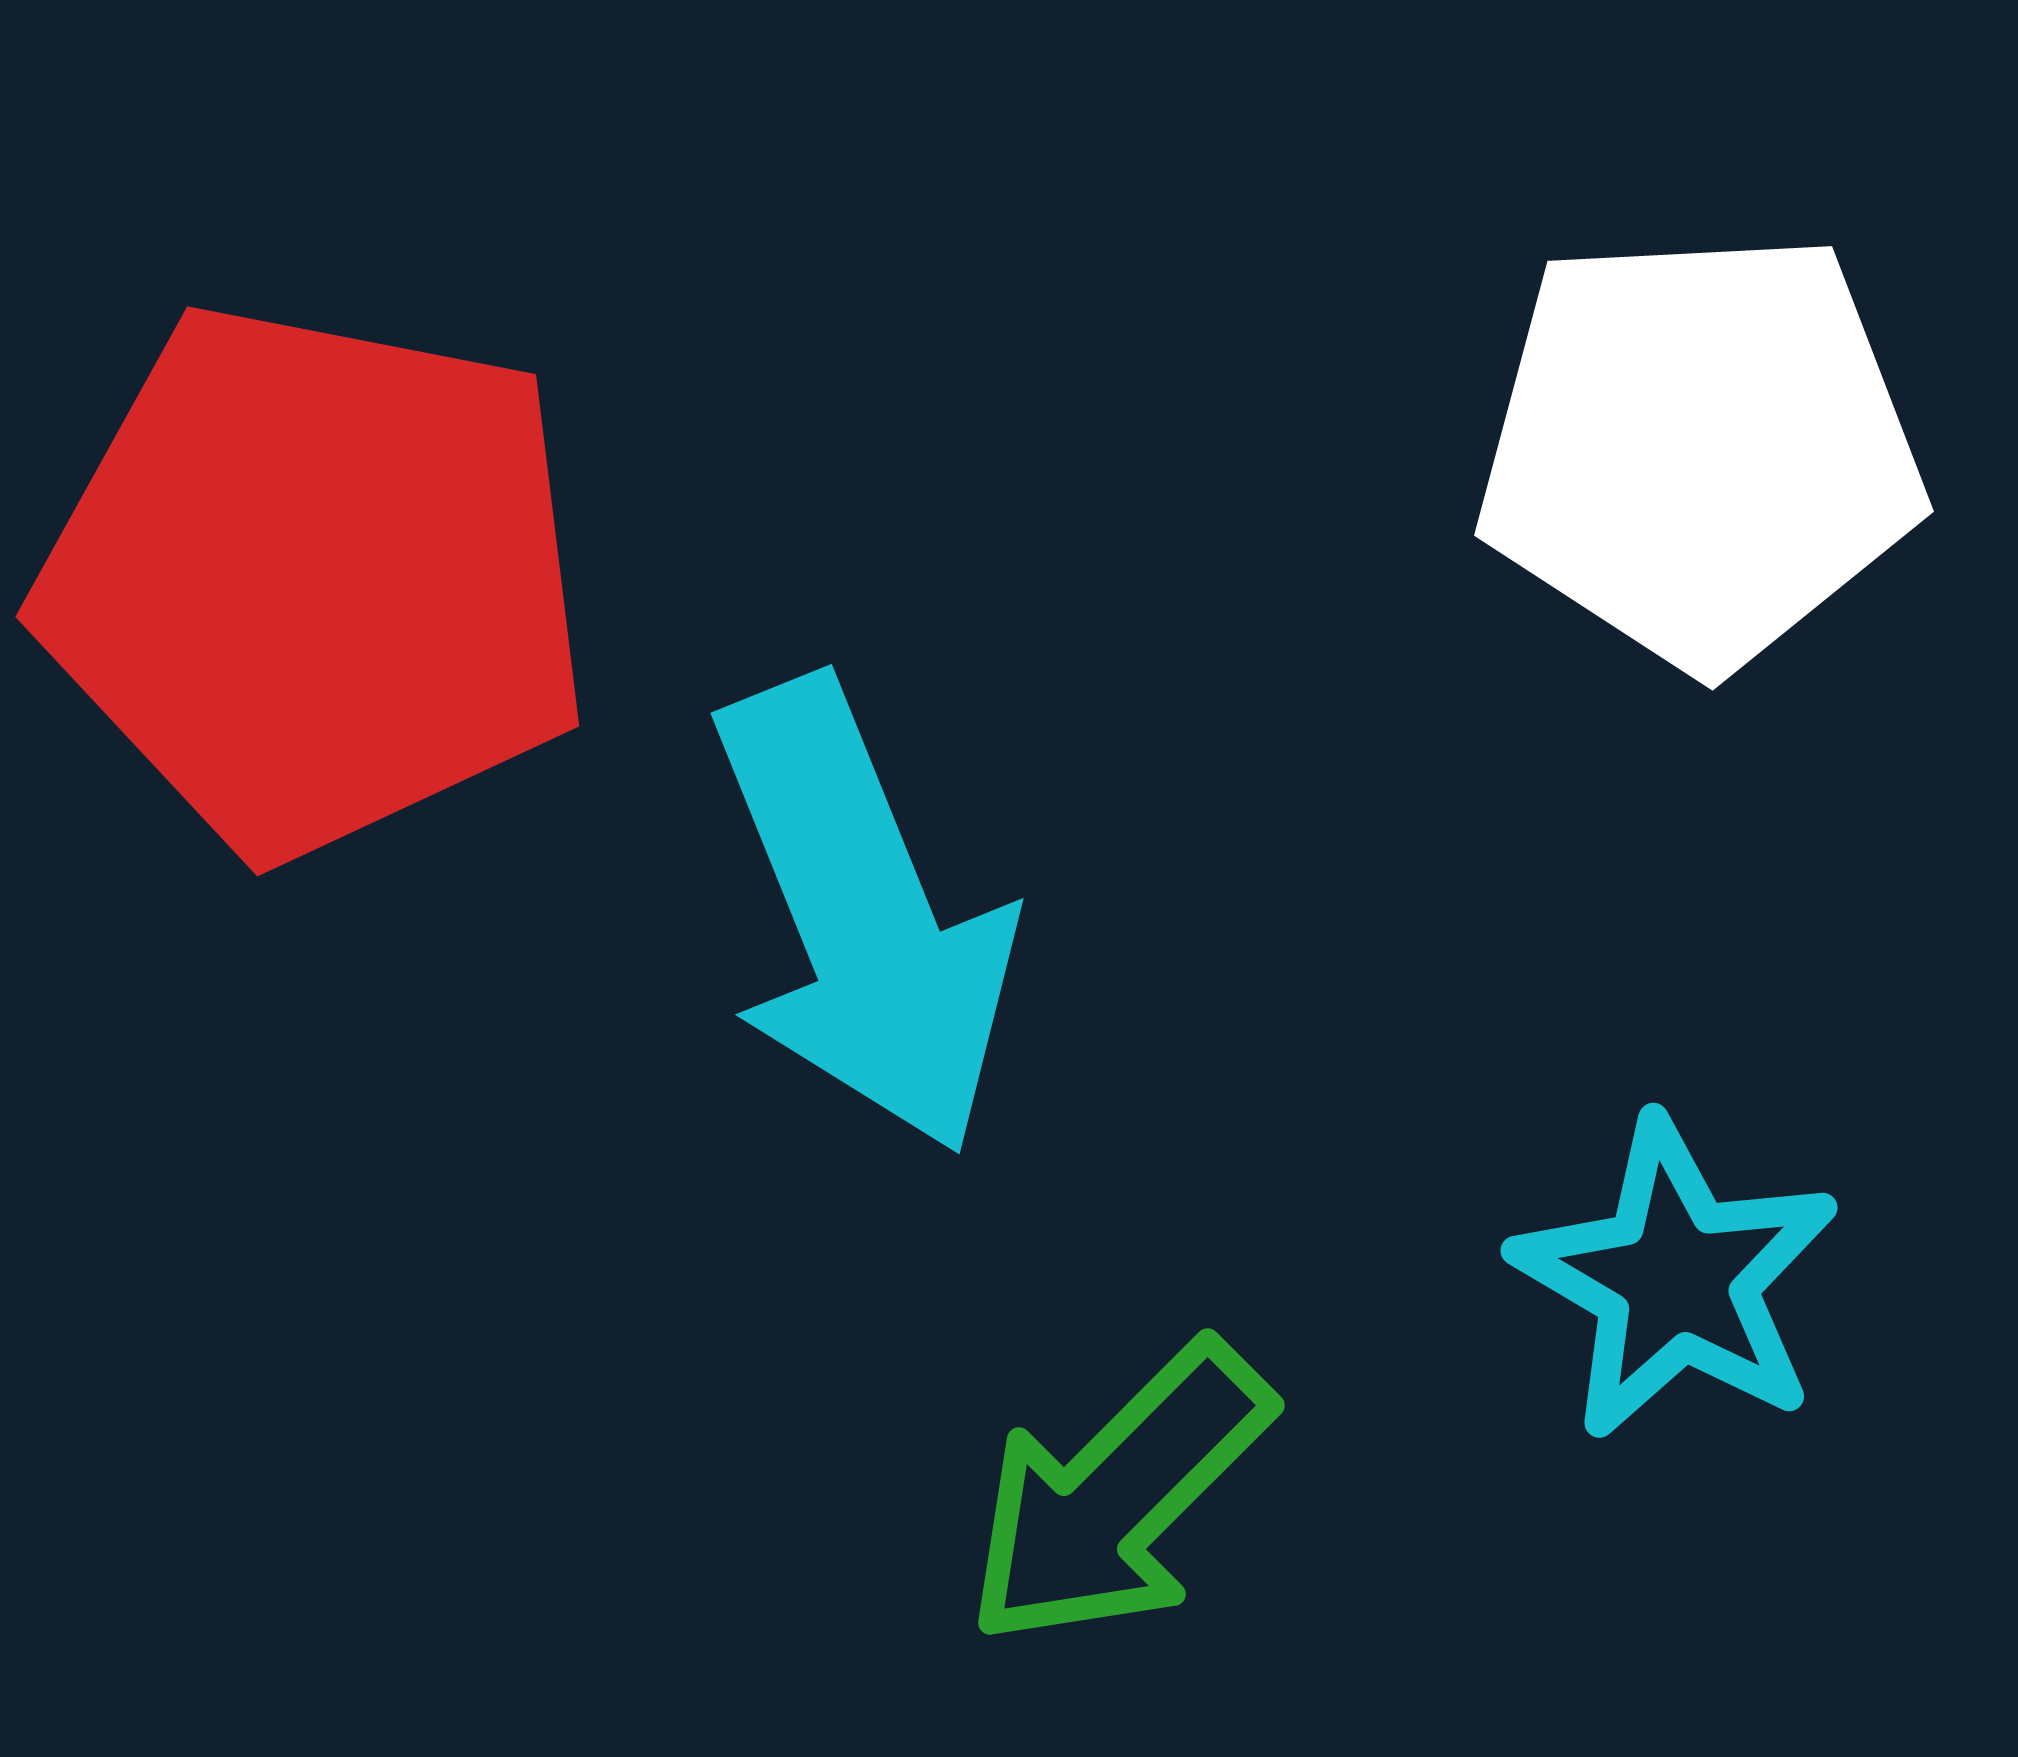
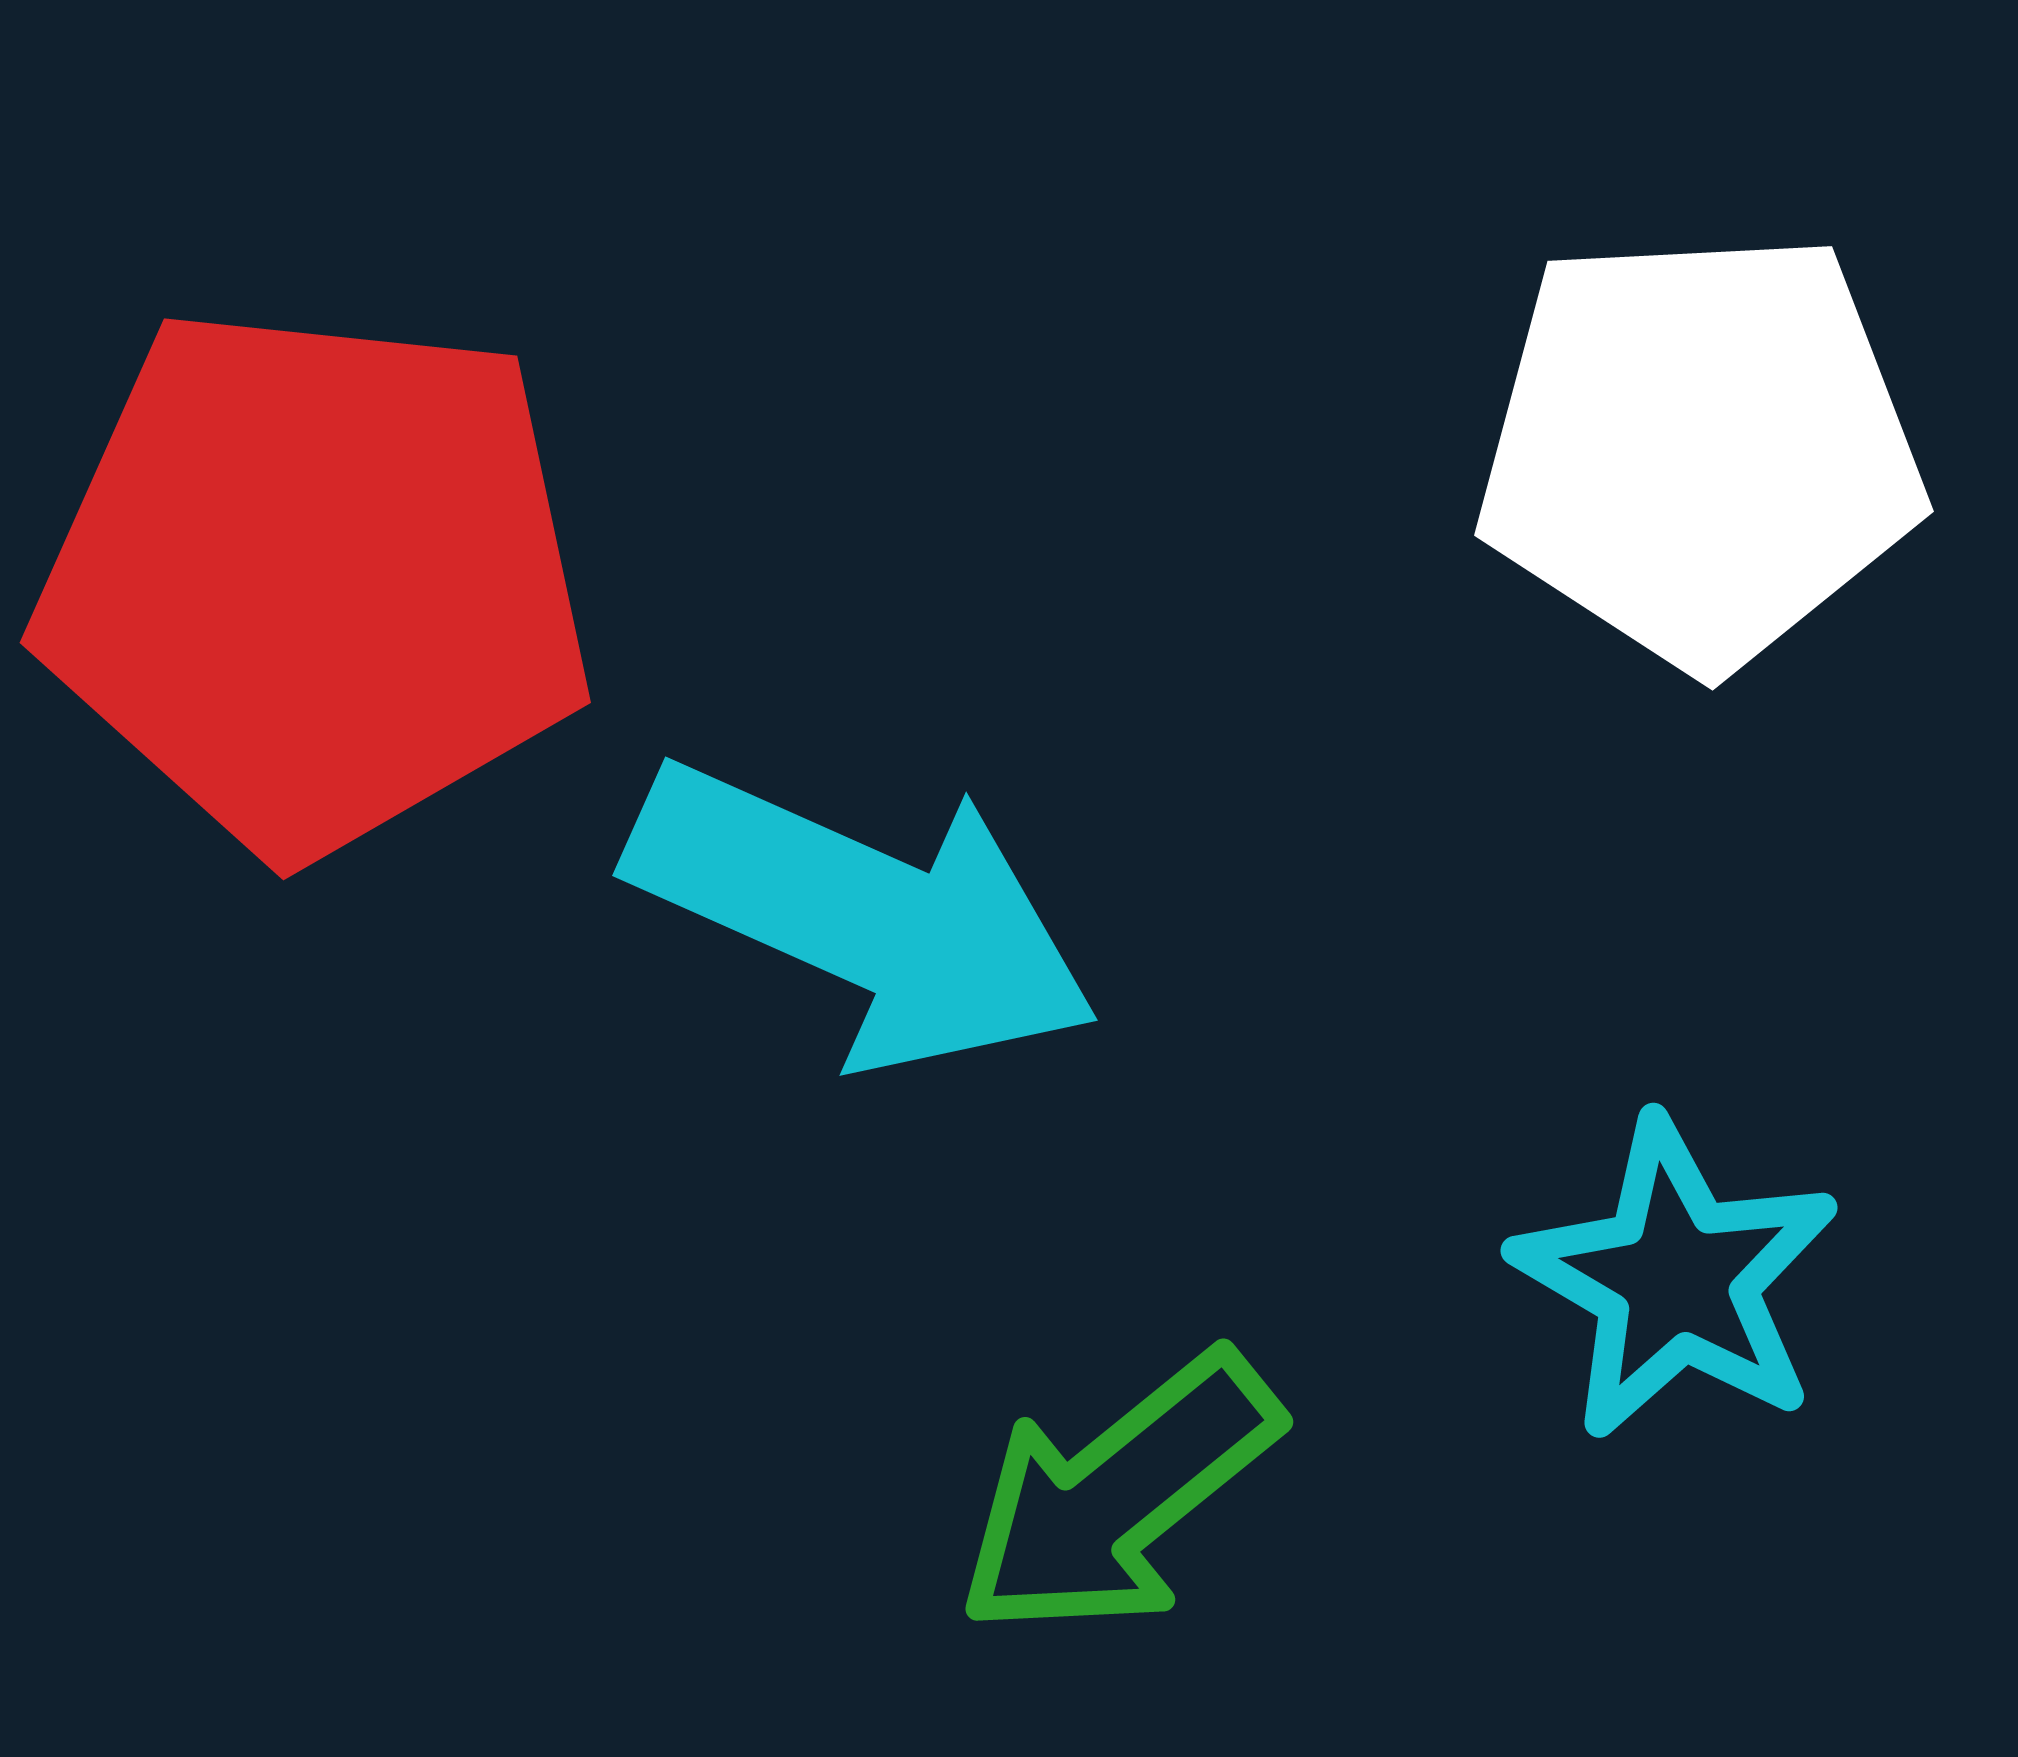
red pentagon: rotated 5 degrees counterclockwise
cyan arrow: rotated 44 degrees counterclockwise
green arrow: rotated 6 degrees clockwise
